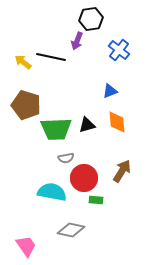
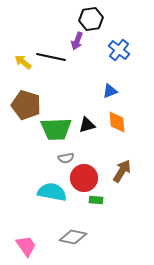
gray diamond: moved 2 px right, 7 px down
